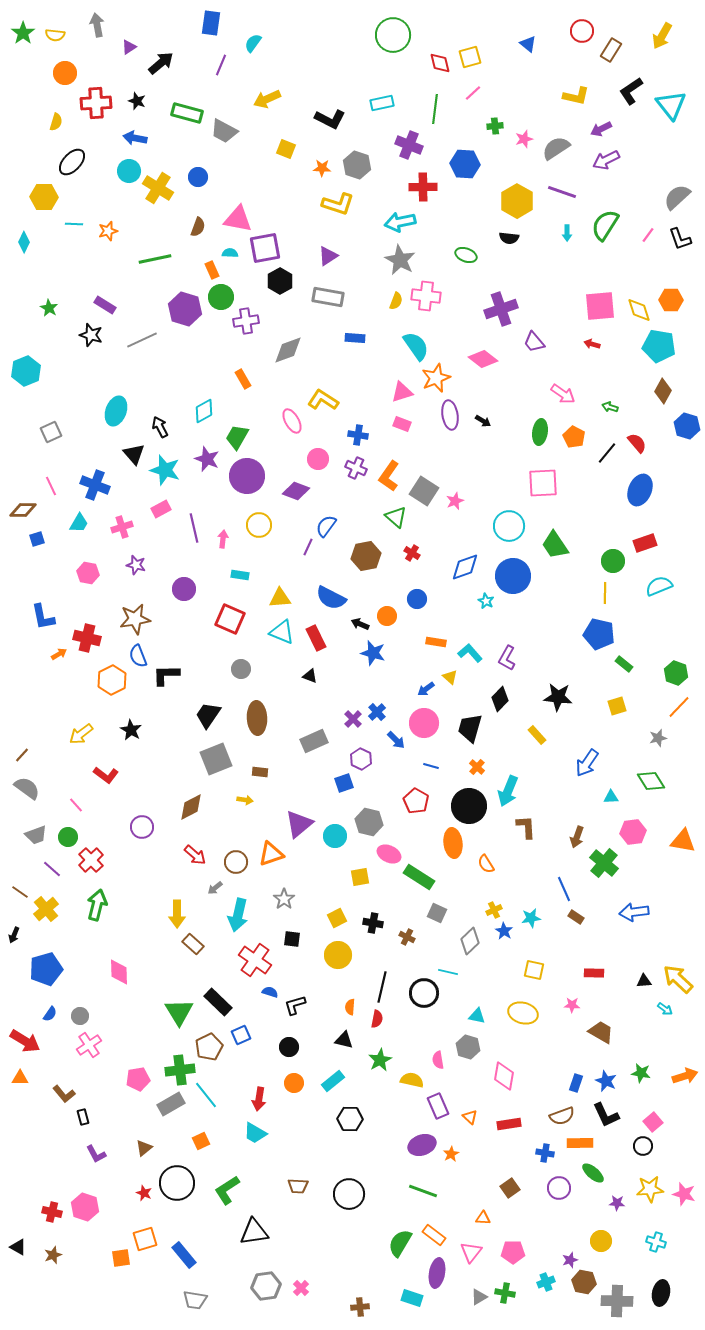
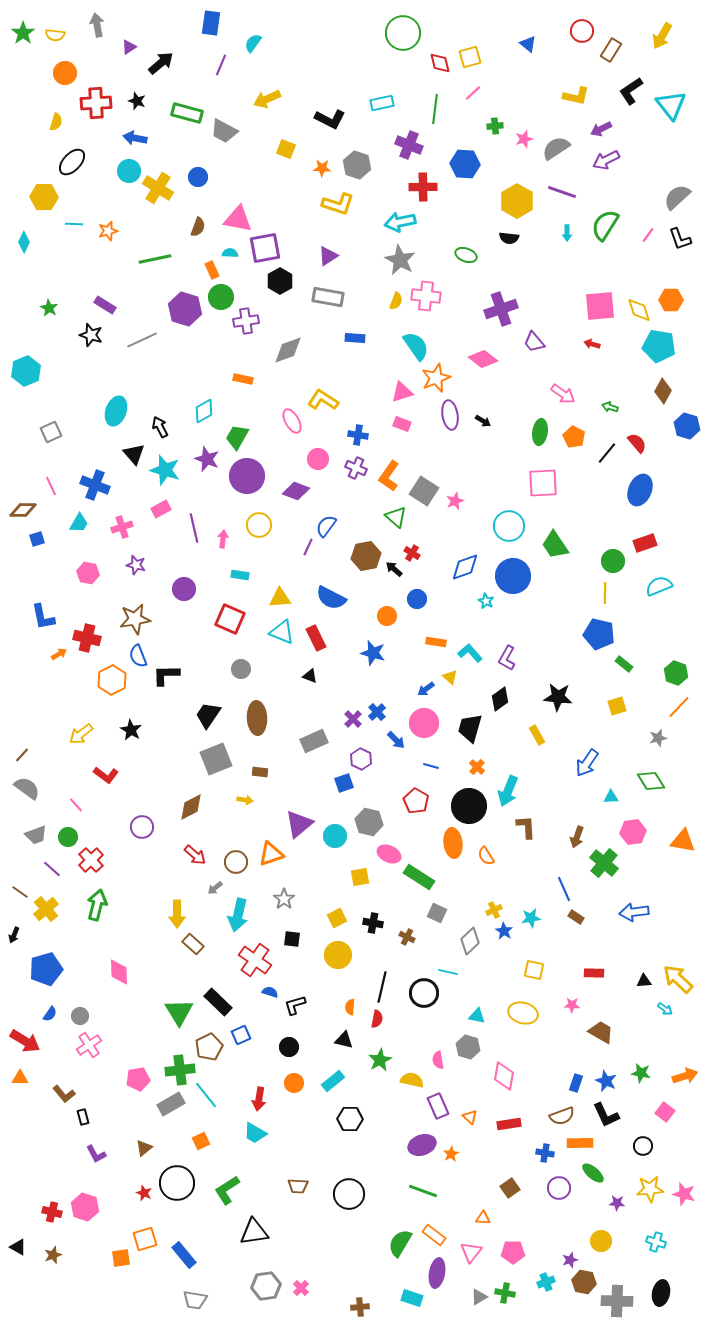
green circle at (393, 35): moved 10 px right, 2 px up
orange rectangle at (243, 379): rotated 48 degrees counterclockwise
black arrow at (360, 624): moved 34 px right, 55 px up; rotated 18 degrees clockwise
black diamond at (500, 699): rotated 10 degrees clockwise
yellow rectangle at (537, 735): rotated 12 degrees clockwise
orange semicircle at (486, 864): moved 8 px up
pink square at (653, 1122): moved 12 px right, 10 px up; rotated 12 degrees counterclockwise
